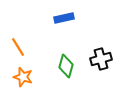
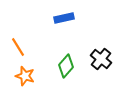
black cross: rotated 35 degrees counterclockwise
green diamond: rotated 25 degrees clockwise
orange star: moved 2 px right, 1 px up
